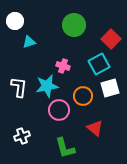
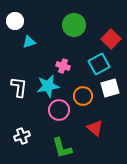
cyan star: moved 1 px right
green L-shape: moved 3 px left
